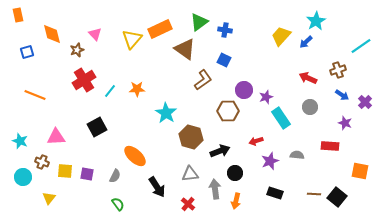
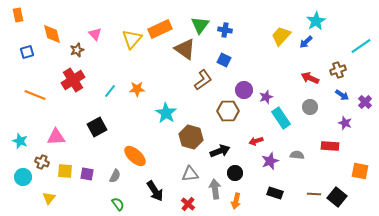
green triangle at (199, 22): moved 1 px right, 3 px down; rotated 18 degrees counterclockwise
red arrow at (308, 78): moved 2 px right
red cross at (84, 80): moved 11 px left
black arrow at (157, 187): moved 2 px left, 4 px down
